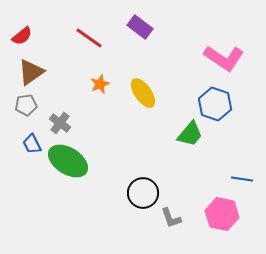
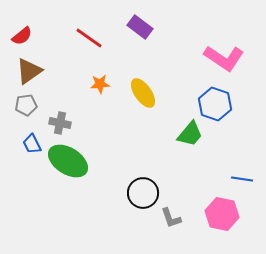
brown triangle: moved 2 px left, 1 px up
orange star: rotated 18 degrees clockwise
gray cross: rotated 25 degrees counterclockwise
